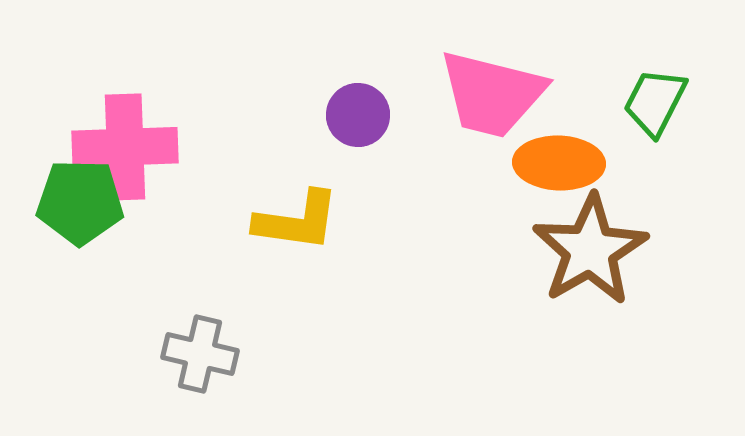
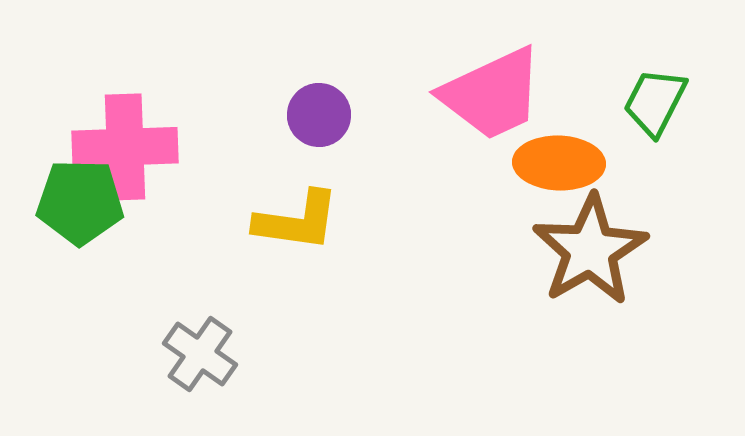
pink trapezoid: rotated 39 degrees counterclockwise
purple circle: moved 39 px left
gray cross: rotated 22 degrees clockwise
